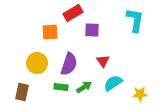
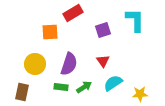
cyan L-shape: rotated 10 degrees counterclockwise
purple square: moved 11 px right; rotated 21 degrees counterclockwise
yellow circle: moved 2 px left, 1 px down
